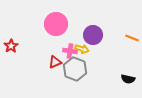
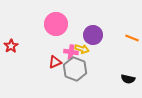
pink cross: moved 1 px right, 1 px down
